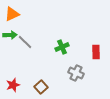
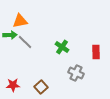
orange triangle: moved 8 px right, 7 px down; rotated 14 degrees clockwise
green cross: rotated 32 degrees counterclockwise
red star: rotated 16 degrees clockwise
